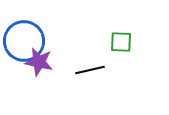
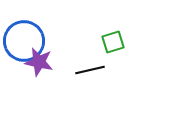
green square: moved 8 px left; rotated 20 degrees counterclockwise
